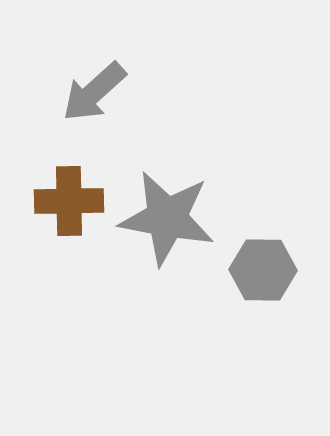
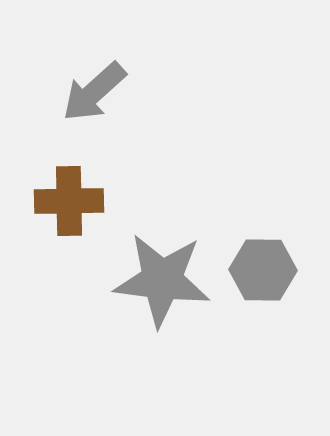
gray star: moved 5 px left, 62 px down; rotated 4 degrees counterclockwise
